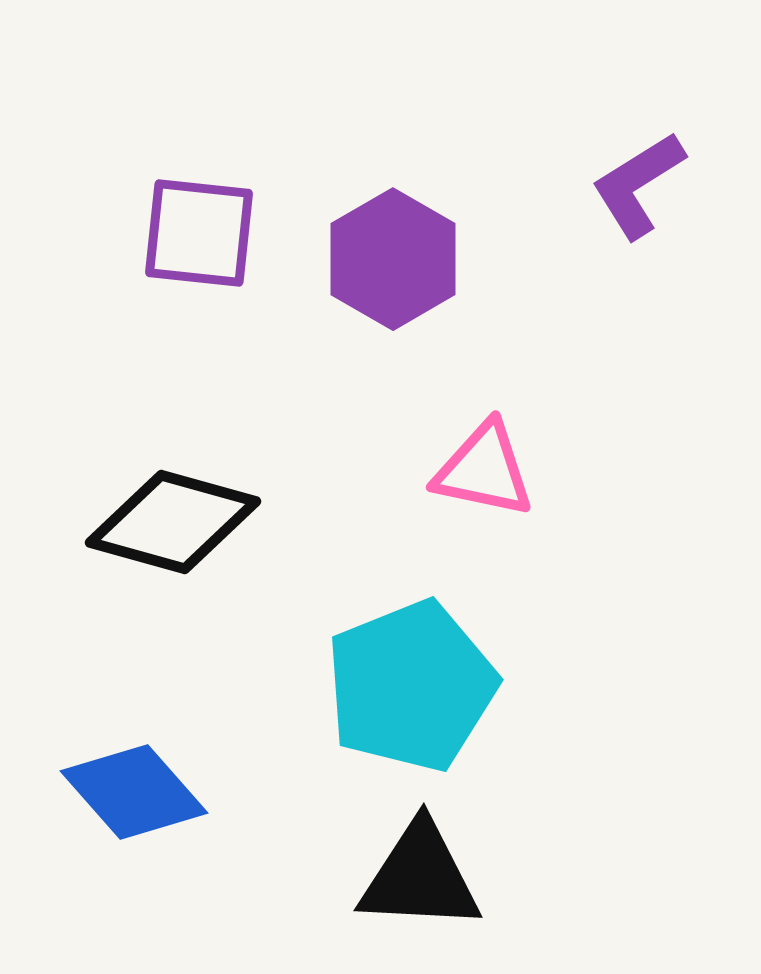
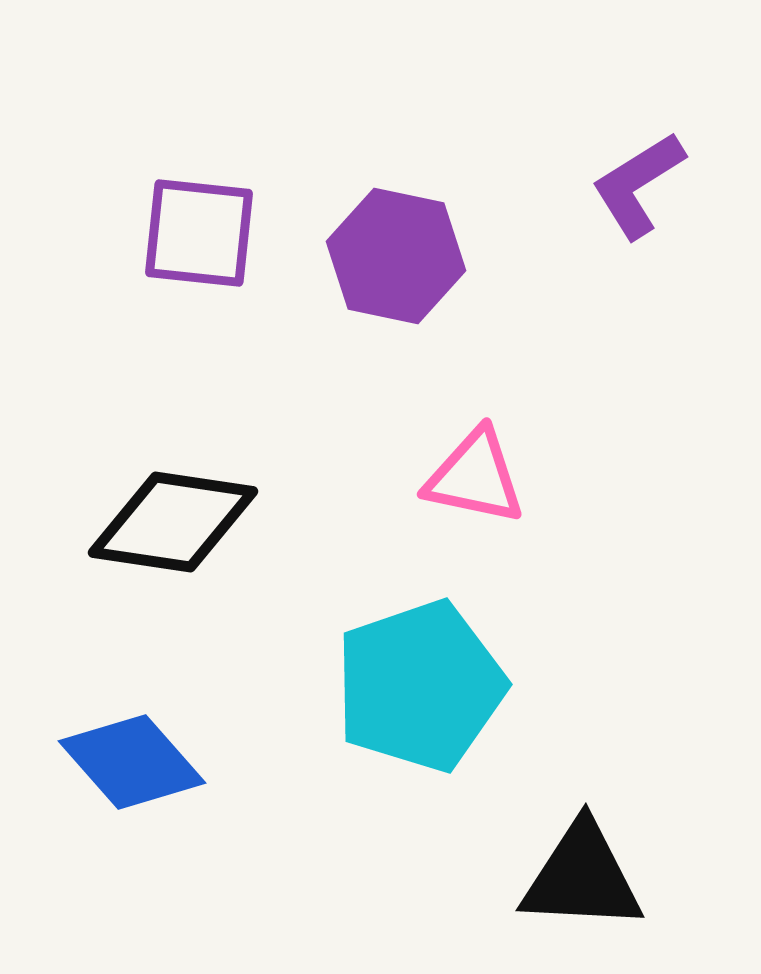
purple hexagon: moved 3 px right, 3 px up; rotated 18 degrees counterclockwise
pink triangle: moved 9 px left, 7 px down
black diamond: rotated 7 degrees counterclockwise
cyan pentagon: moved 9 px right; rotated 3 degrees clockwise
blue diamond: moved 2 px left, 30 px up
black triangle: moved 162 px right
